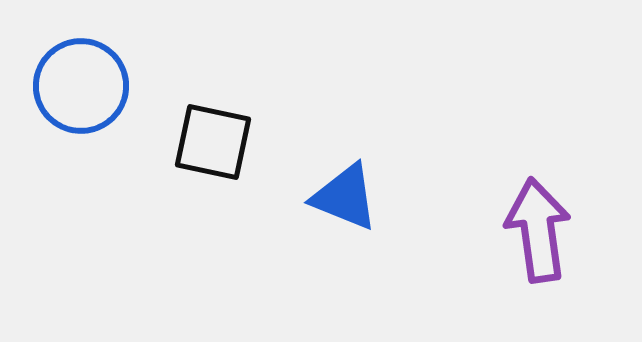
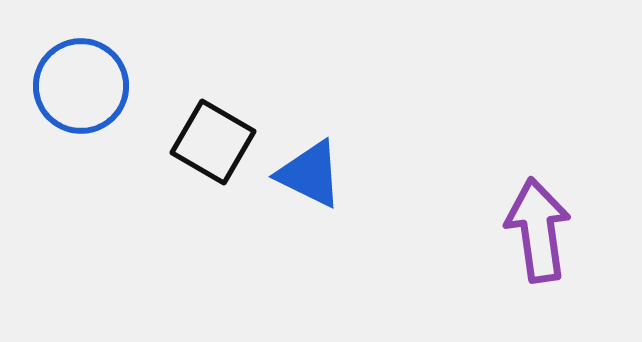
black square: rotated 18 degrees clockwise
blue triangle: moved 35 px left, 23 px up; rotated 4 degrees clockwise
